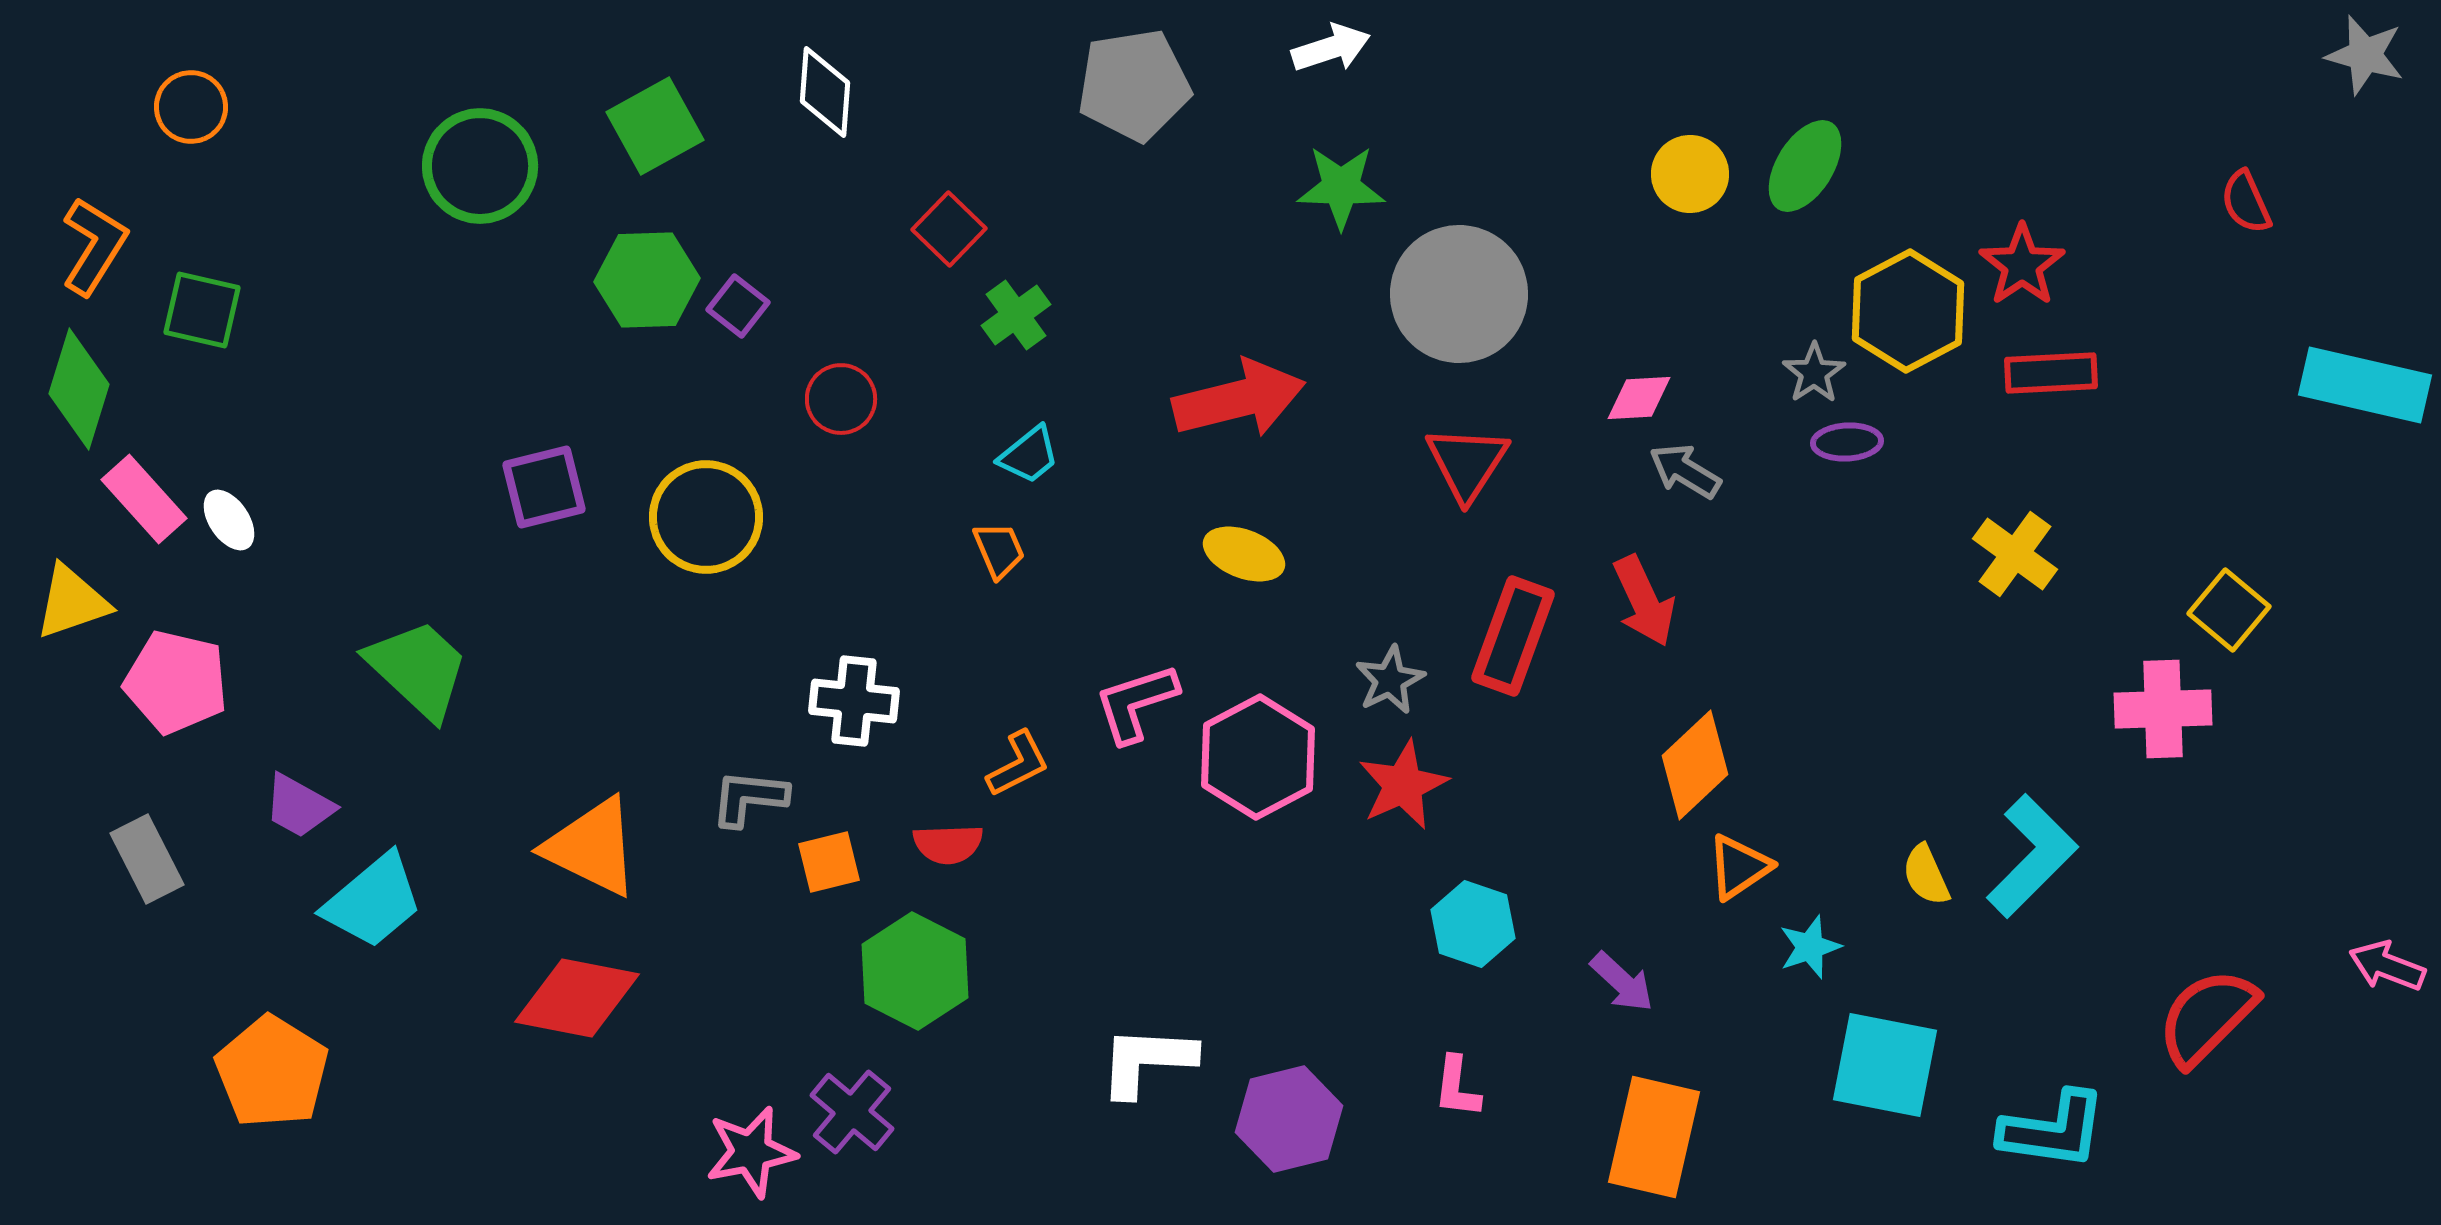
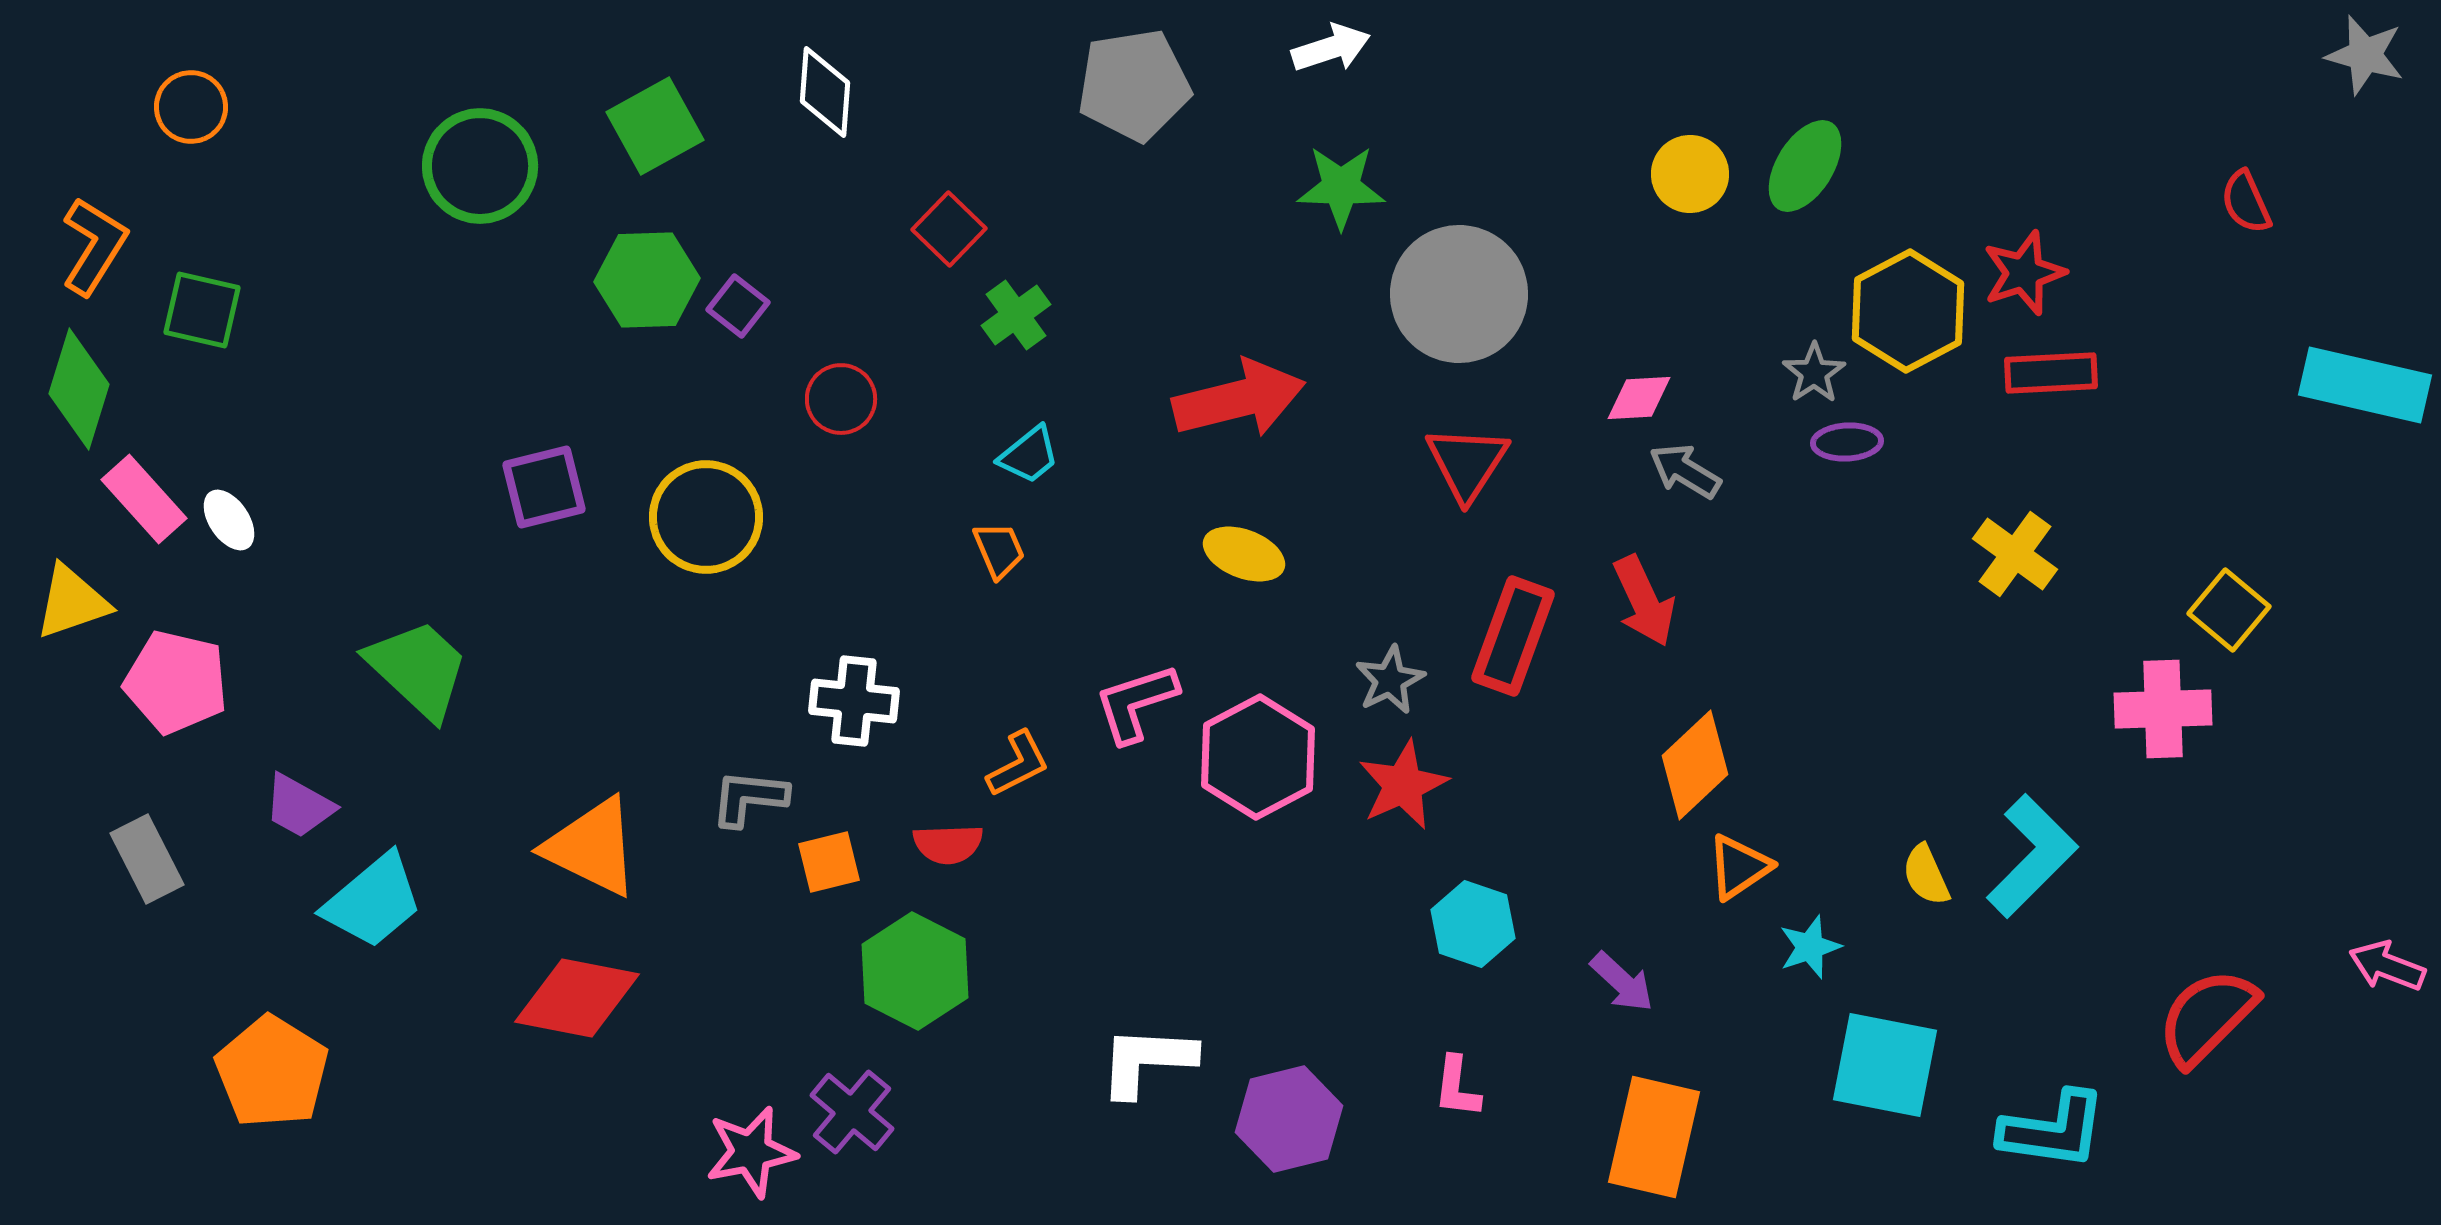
red star at (2022, 265): moved 2 px right, 8 px down; rotated 16 degrees clockwise
